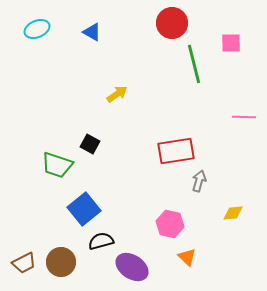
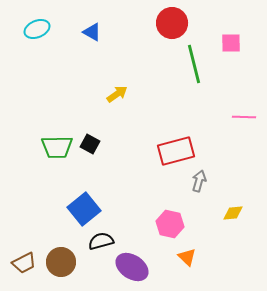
red rectangle: rotated 6 degrees counterclockwise
green trapezoid: moved 18 px up; rotated 20 degrees counterclockwise
